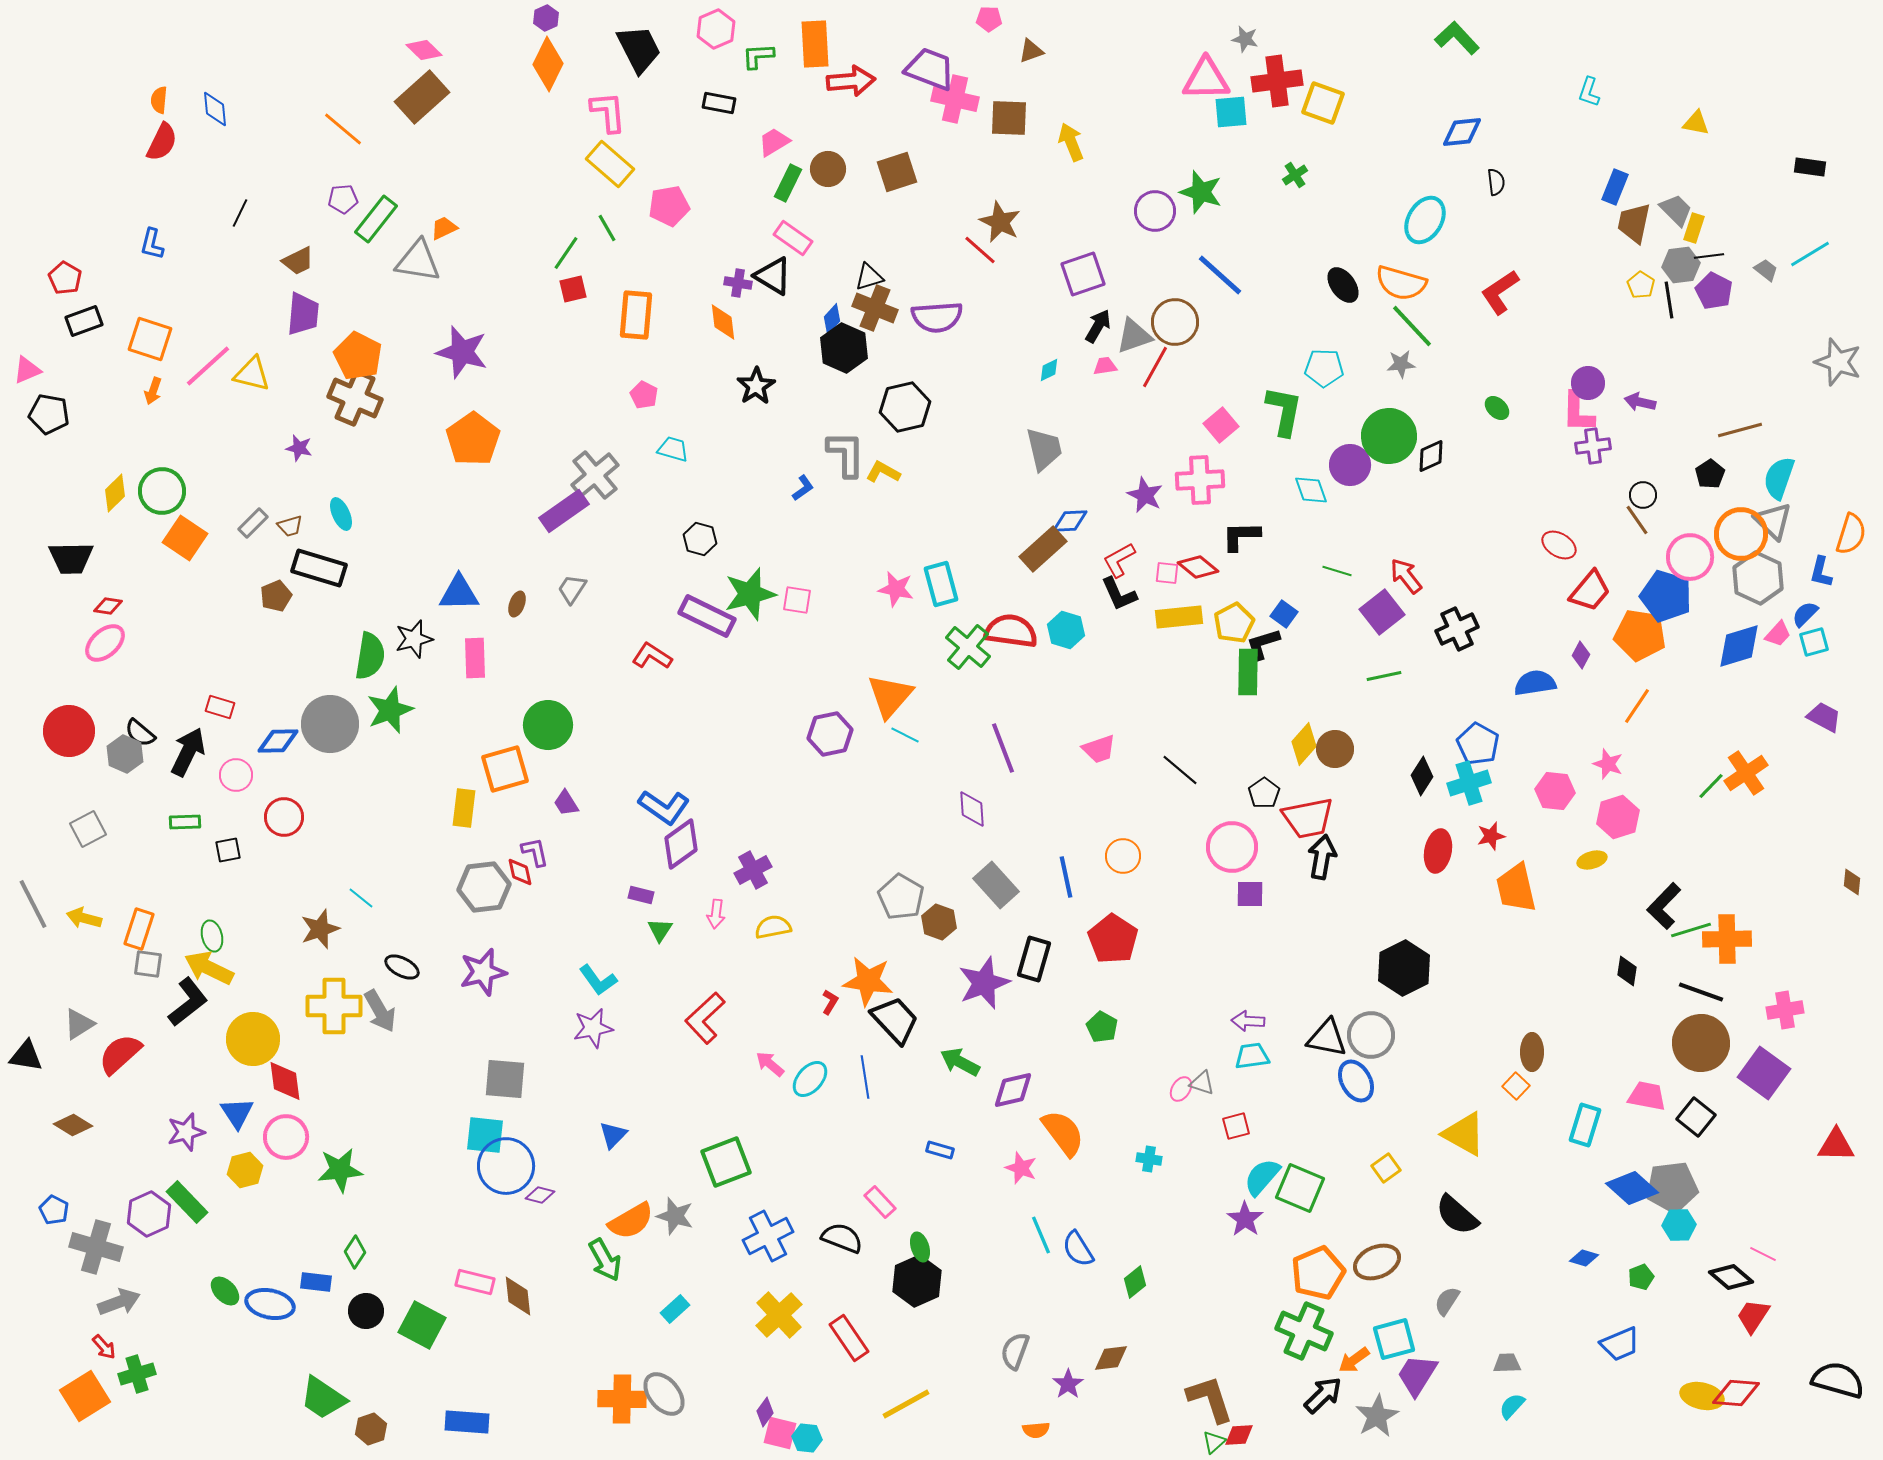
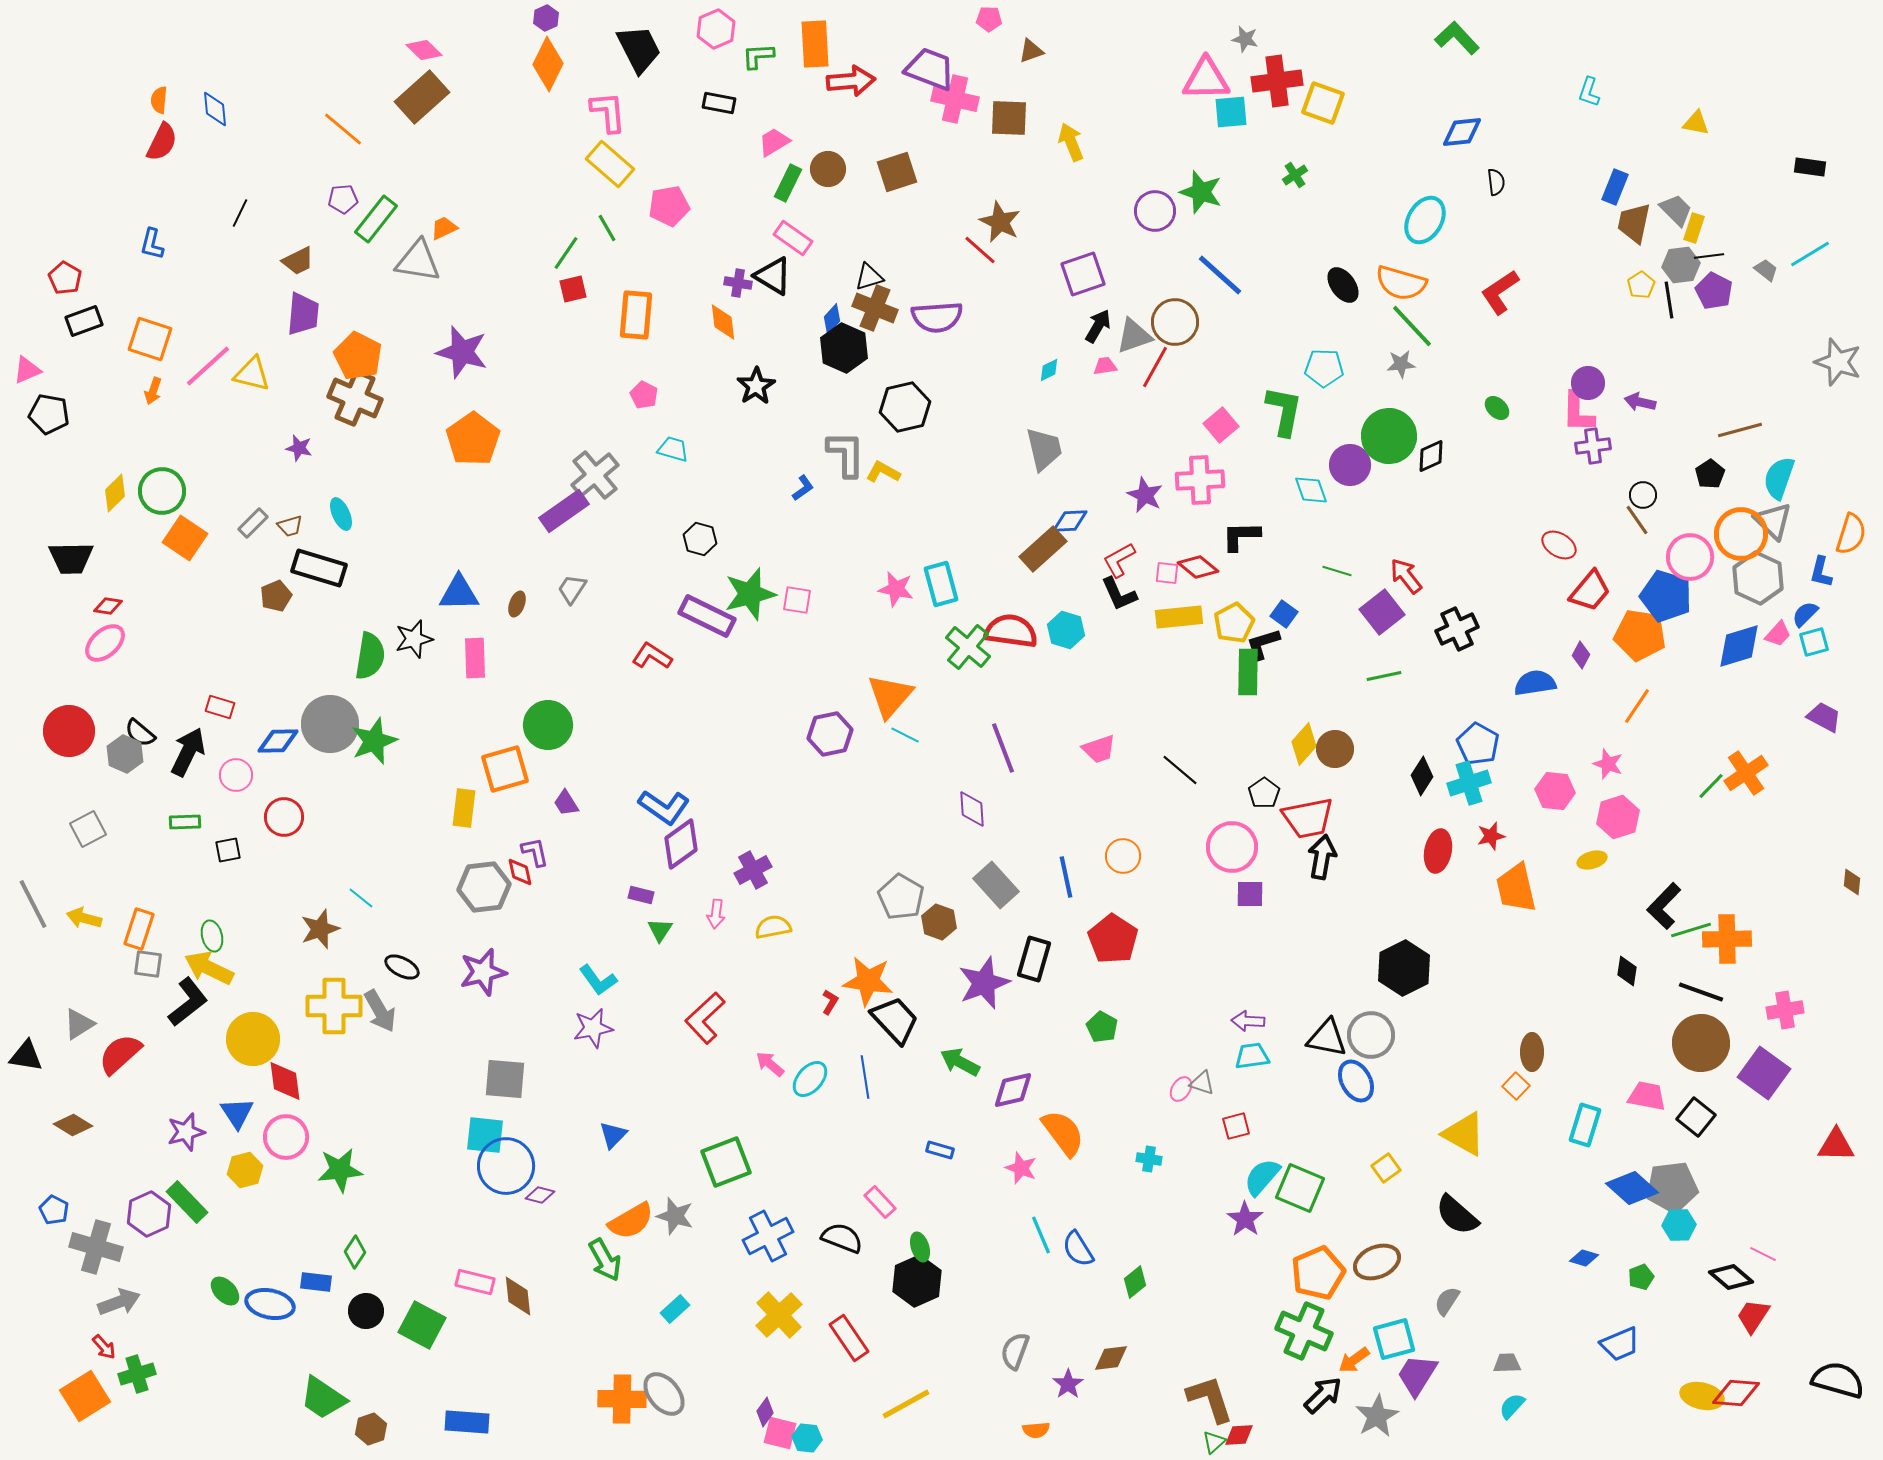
yellow pentagon at (1641, 285): rotated 8 degrees clockwise
green star at (390, 710): moved 16 px left, 31 px down
